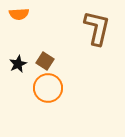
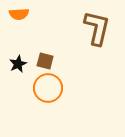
brown square: rotated 18 degrees counterclockwise
